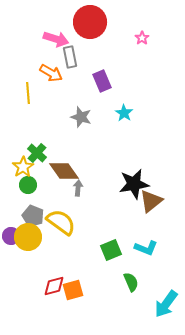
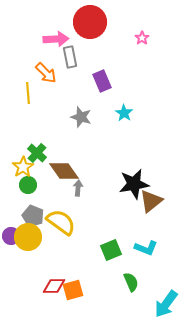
pink arrow: rotated 20 degrees counterclockwise
orange arrow: moved 5 px left; rotated 15 degrees clockwise
red diamond: rotated 15 degrees clockwise
